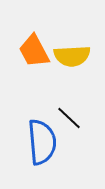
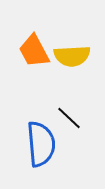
blue semicircle: moved 1 px left, 2 px down
